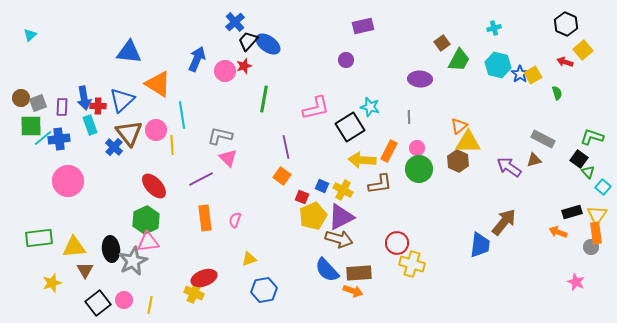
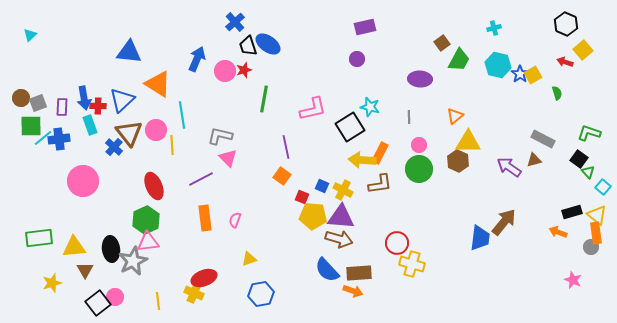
purple rectangle at (363, 26): moved 2 px right, 1 px down
black trapezoid at (248, 41): moved 5 px down; rotated 60 degrees counterclockwise
purple circle at (346, 60): moved 11 px right, 1 px up
red star at (244, 66): moved 4 px down
pink L-shape at (316, 108): moved 3 px left, 1 px down
orange triangle at (459, 126): moved 4 px left, 10 px up
green L-shape at (592, 137): moved 3 px left, 4 px up
pink circle at (417, 148): moved 2 px right, 3 px up
orange rectangle at (389, 151): moved 9 px left, 2 px down
pink circle at (68, 181): moved 15 px right
red ellipse at (154, 186): rotated 20 degrees clockwise
yellow triangle at (597, 215): rotated 25 degrees counterclockwise
yellow pentagon at (313, 216): rotated 28 degrees clockwise
purple triangle at (341, 217): rotated 32 degrees clockwise
blue trapezoid at (480, 245): moved 7 px up
pink star at (576, 282): moved 3 px left, 2 px up
blue hexagon at (264, 290): moved 3 px left, 4 px down
pink circle at (124, 300): moved 9 px left, 3 px up
yellow line at (150, 305): moved 8 px right, 4 px up; rotated 18 degrees counterclockwise
